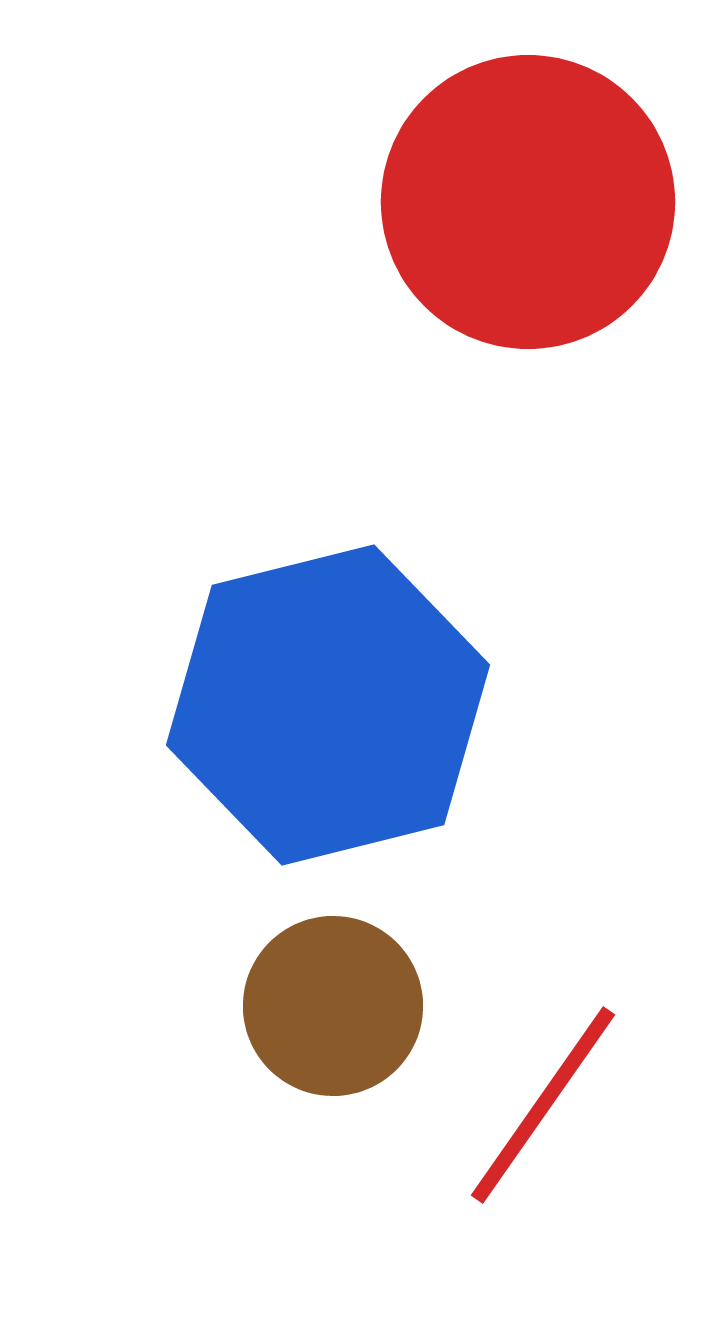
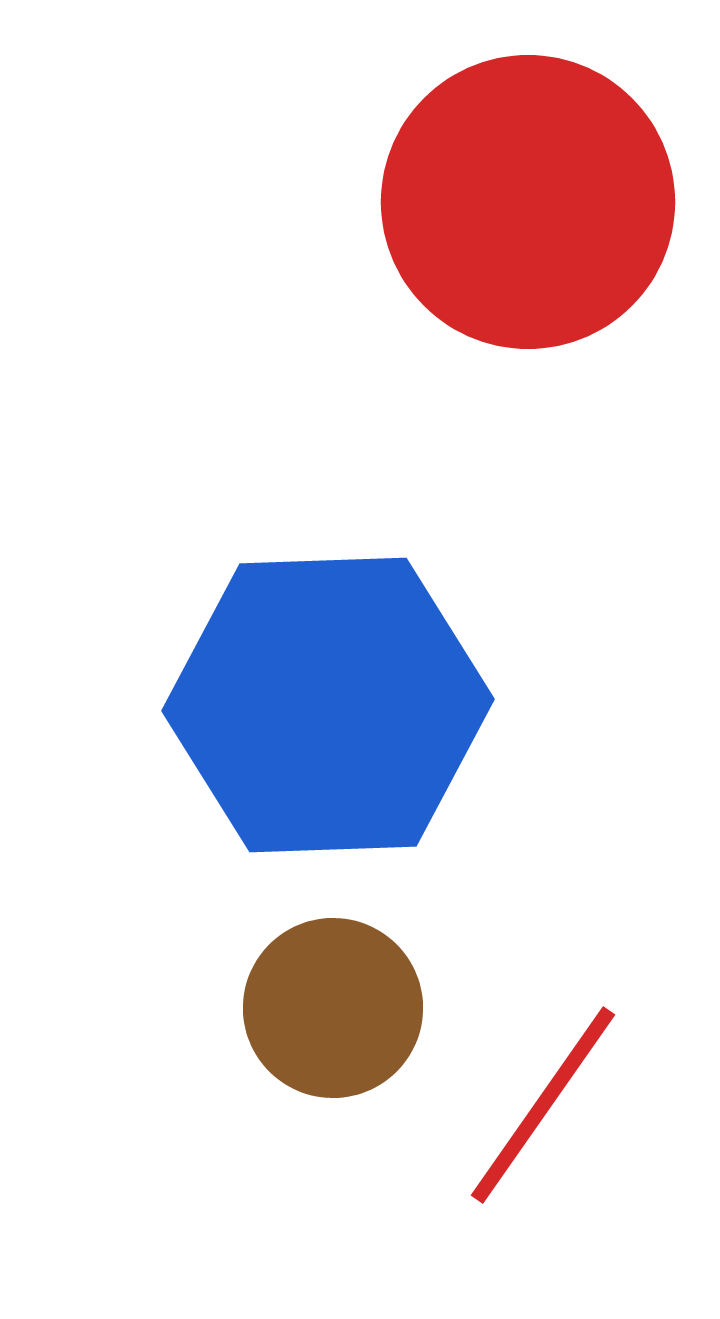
blue hexagon: rotated 12 degrees clockwise
brown circle: moved 2 px down
